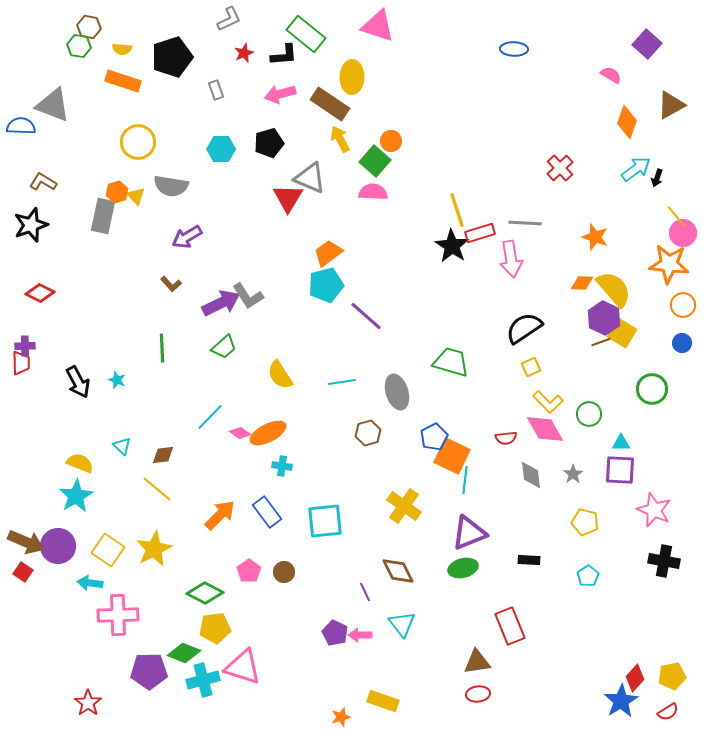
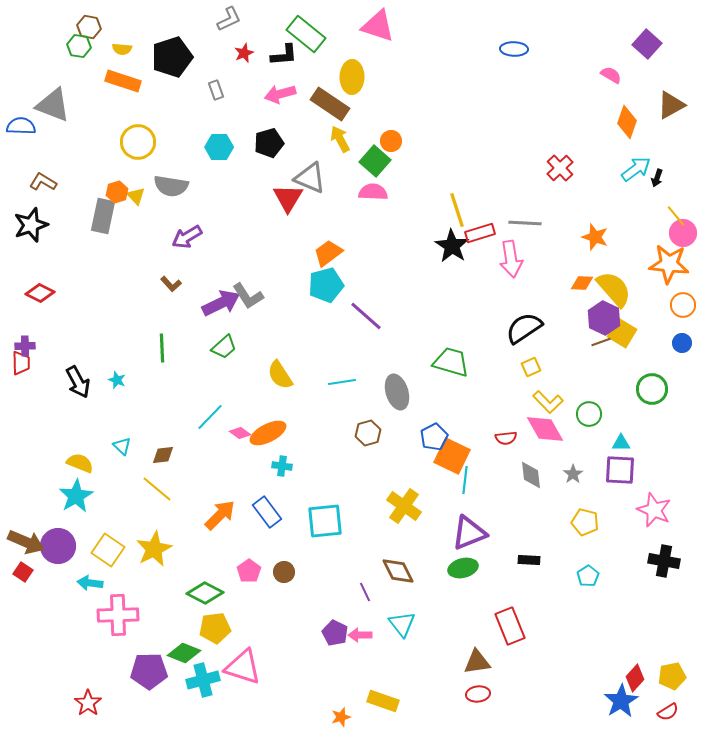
cyan hexagon at (221, 149): moved 2 px left, 2 px up
